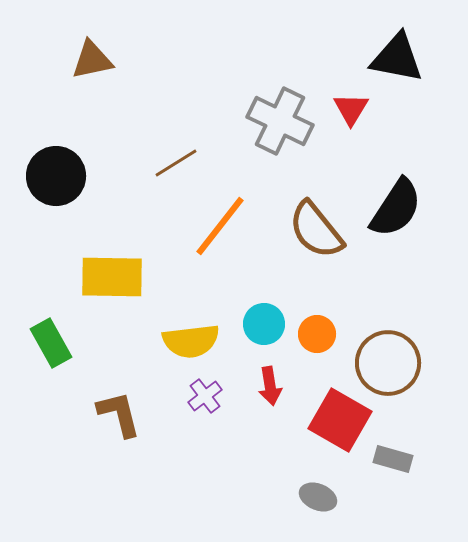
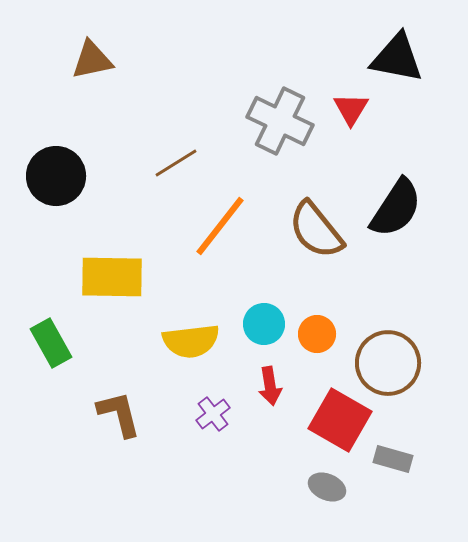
purple cross: moved 8 px right, 18 px down
gray ellipse: moved 9 px right, 10 px up
